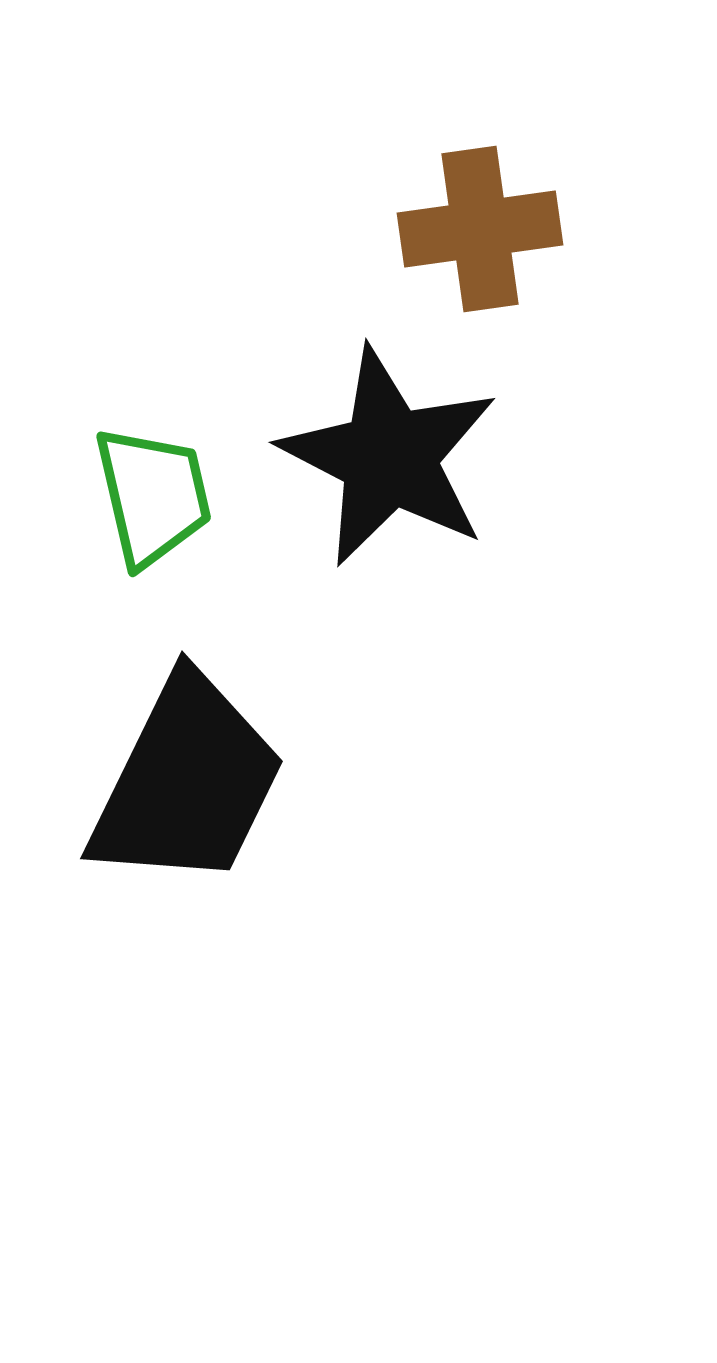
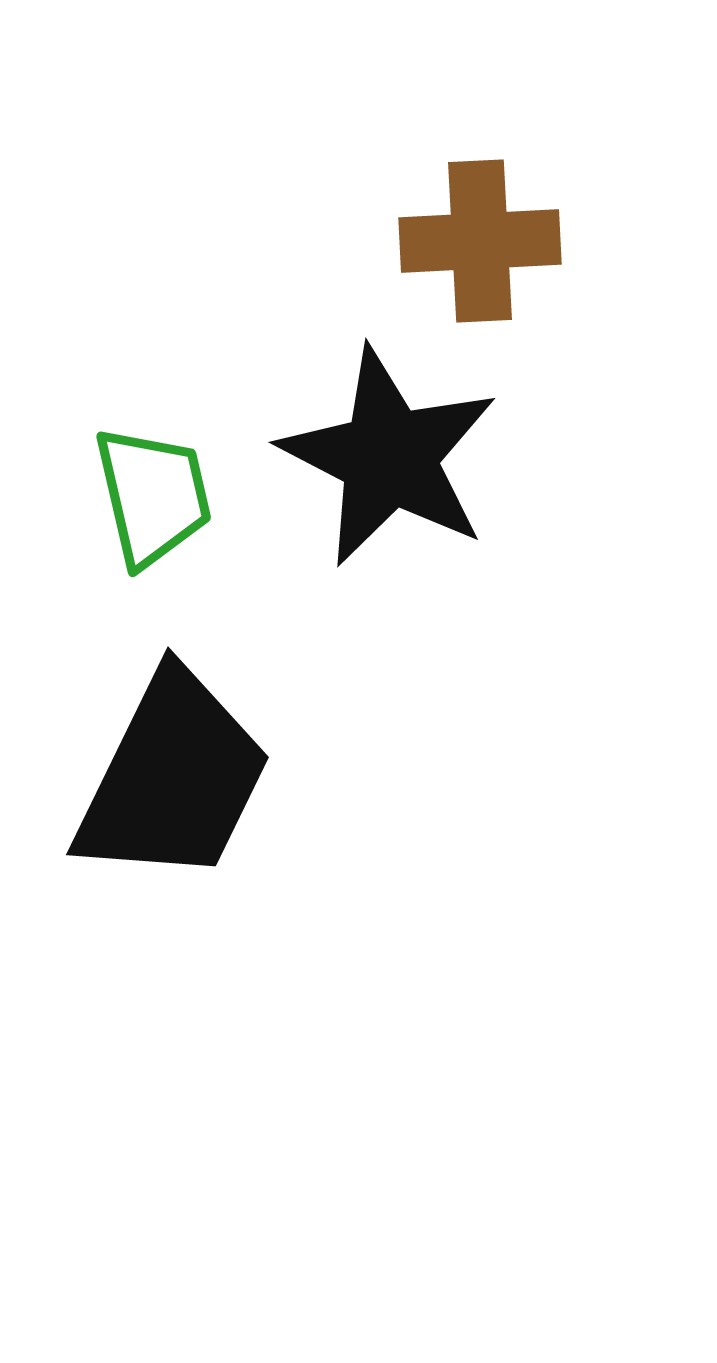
brown cross: moved 12 px down; rotated 5 degrees clockwise
black trapezoid: moved 14 px left, 4 px up
